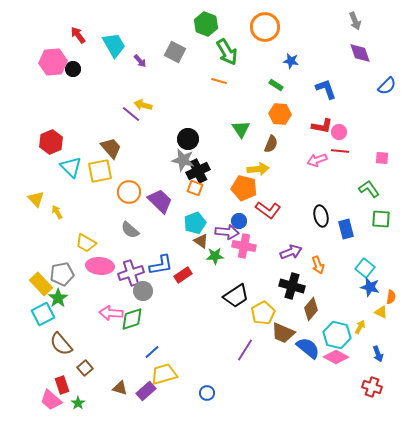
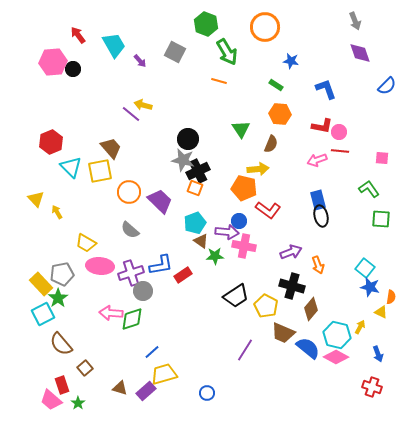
blue rectangle at (346, 229): moved 28 px left, 29 px up
yellow pentagon at (263, 313): moved 3 px right, 7 px up; rotated 15 degrees counterclockwise
